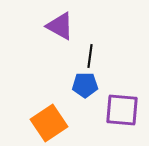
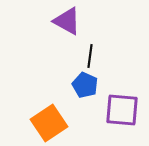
purple triangle: moved 7 px right, 5 px up
blue pentagon: rotated 25 degrees clockwise
